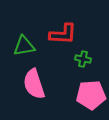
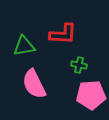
green cross: moved 4 px left, 6 px down
pink semicircle: rotated 8 degrees counterclockwise
